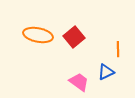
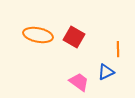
red square: rotated 20 degrees counterclockwise
